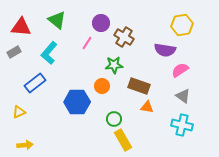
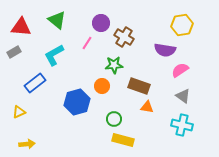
cyan L-shape: moved 5 px right, 2 px down; rotated 20 degrees clockwise
blue hexagon: rotated 15 degrees counterclockwise
yellow rectangle: rotated 45 degrees counterclockwise
yellow arrow: moved 2 px right, 1 px up
